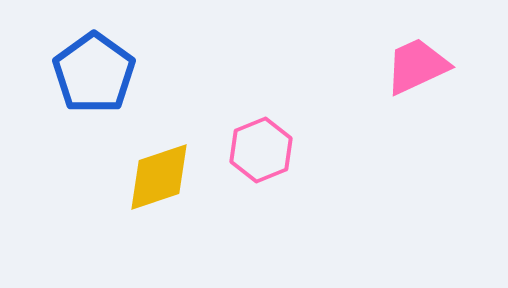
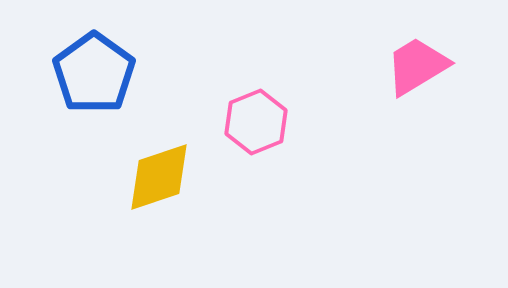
pink trapezoid: rotated 6 degrees counterclockwise
pink hexagon: moved 5 px left, 28 px up
